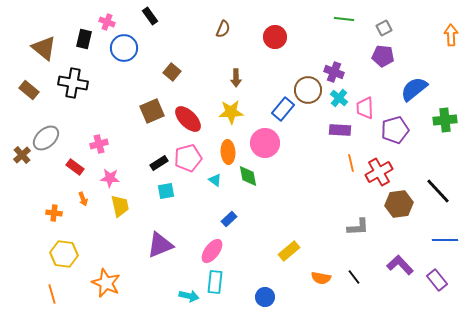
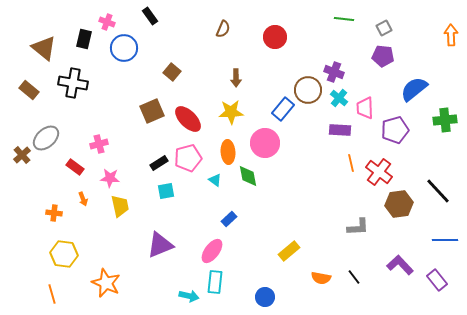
red cross at (379, 172): rotated 24 degrees counterclockwise
